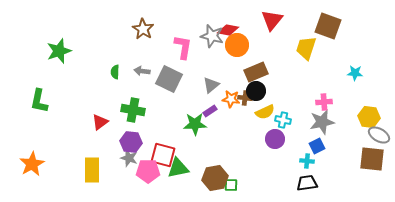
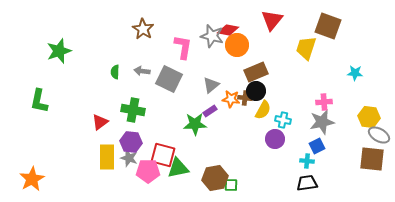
yellow semicircle at (265, 112): moved 2 px left, 2 px up; rotated 36 degrees counterclockwise
orange star at (32, 164): moved 15 px down
yellow rectangle at (92, 170): moved 15 px right, 13 px up
